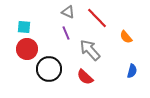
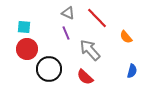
gray triangle: moved 1 px down
